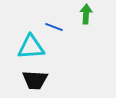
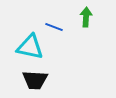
green arrow: moved 3 px down
cyan triangle: moved 1 px left; rotated 16 degrees clockwise
